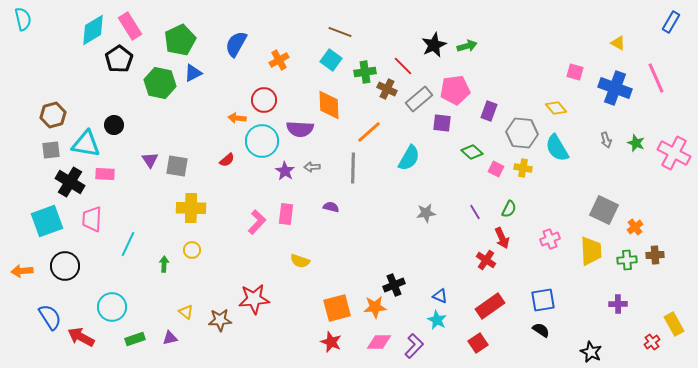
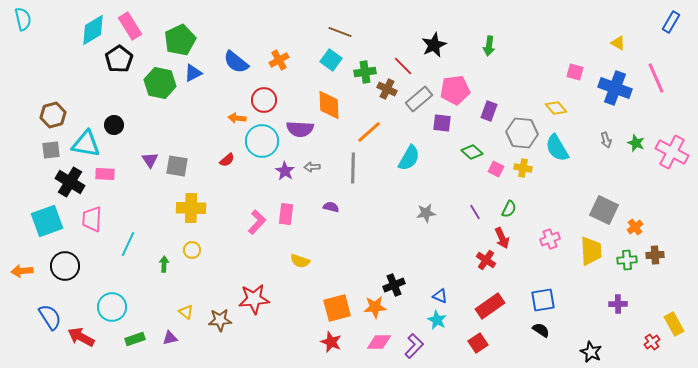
blue semicircle at (236, 44): moved 18 px down; rotated 80 degrees counterclockwise
green arrow at (467, 46): moved 22 px right; rotated 114 degrees clockwise
pink cross at (674, 153): moved 2 px left, 1 px up
